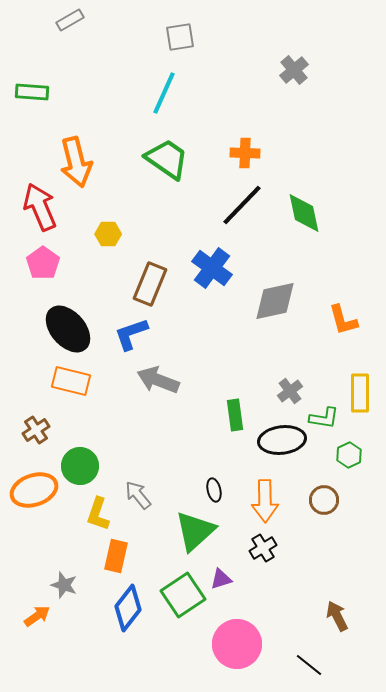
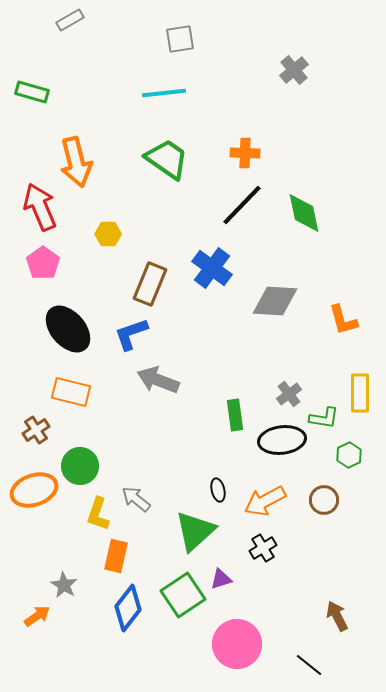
gray square at (180, 37): moved 2 px down
green rectangle at (32, 92): rotated 12 degrees clockwise
cyan line at (164, 93): rotated 60 degrees clockwise
gray diamond at (275, 301): rotated 15 degrees clockwise
orange rectangle at (71, 381): moved 11 px down
gray cross at (290, 391): moved 1 px left, 3 px down
black ellipse at (214, 490): moved 4 px right
gray arrow at (138, 495): moved 2 px left, 4 px down; rotated 12 degrees counterclockwise
orange arrow at (265, 501): rotated 63 degrees clockwise
gray star at (64, 585): rotated 12 degrees clockwise
